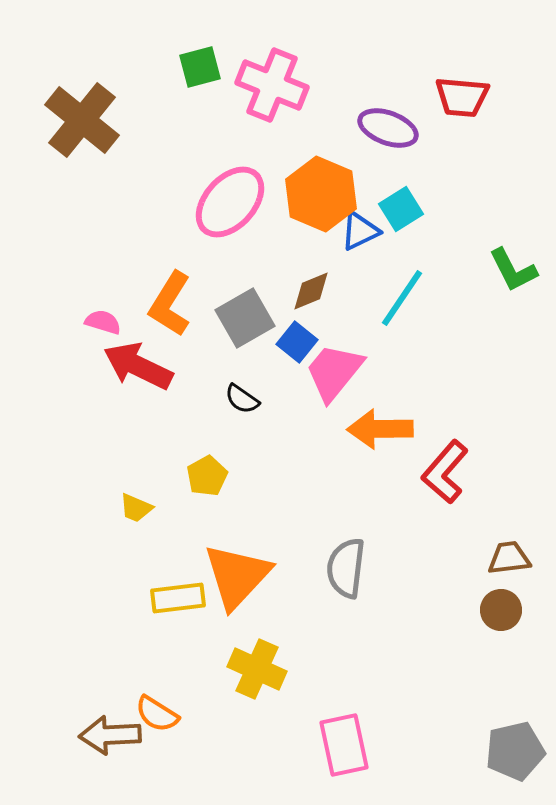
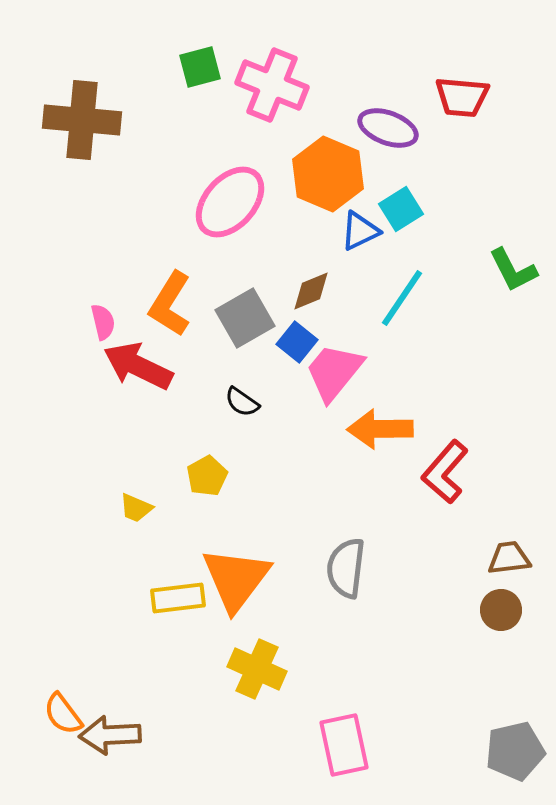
brown cross: rotated 34 degrees counterclockwise
orange hexagon: moved 7 px right, 20 px up
pink semicircle: rotated 60 degrees clockwise
black semicircle: moved 3 px down
orange triangle: moved 1 px left, 3 px down; rotated 6 degrees counterclockwise
orange semicircle: moved 94 px left; rotated 21 degrees clockwise
